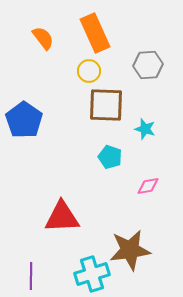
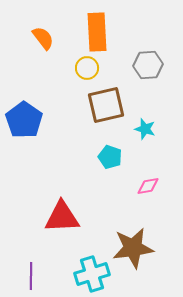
orange rectangle: moved 2 px right, 1 px up; rotated 21 degrees clockwise
yellow circle: moved 2 px left, 3 px up
brown square: rotated 15 degrees counterclockwise
brown star: moved 3 px right, 2 px up
